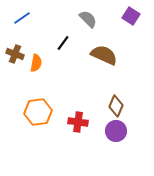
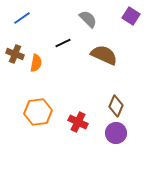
black line: rotated 28 degrees clockwise
red cross: rotated 18 degrees clockwise
purple circle: moved 2 px down
